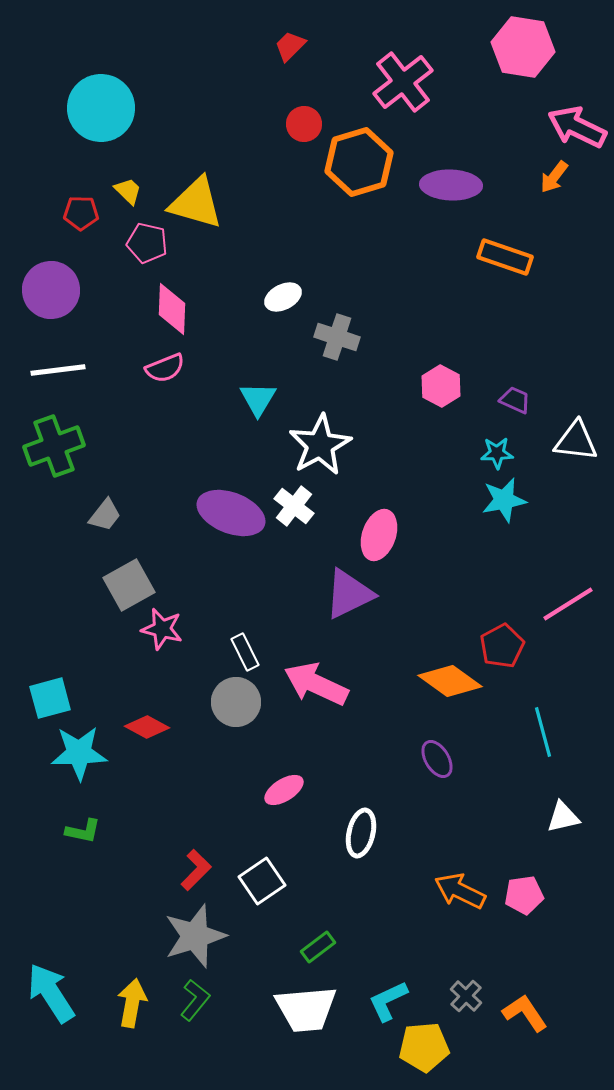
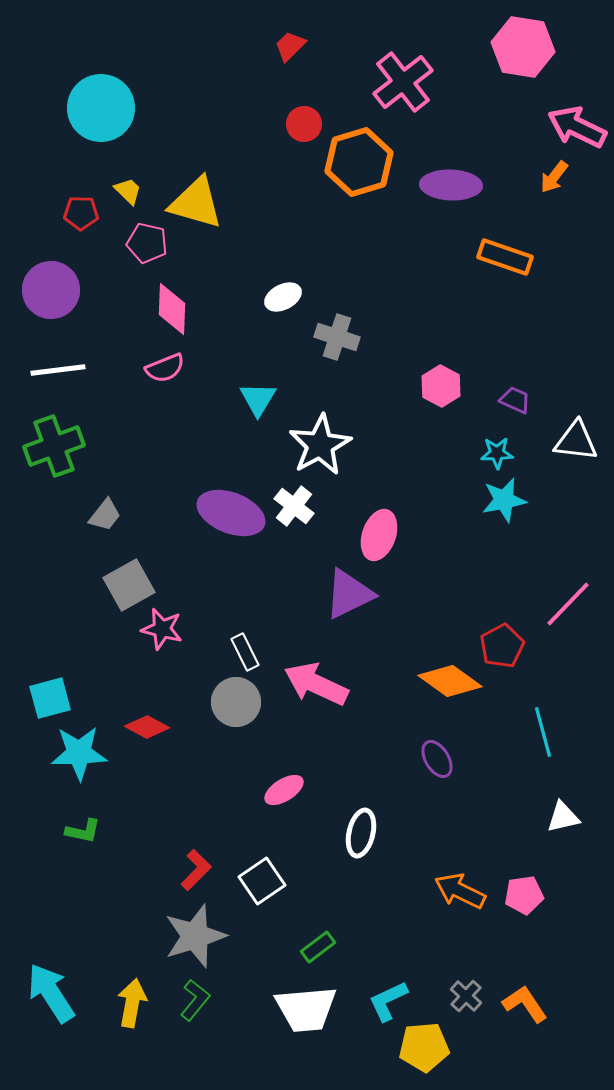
pink line at (568, 604): rotated 14 degrees counterclockwise
orange L-shape at (525, 1013): moved 9 px up
